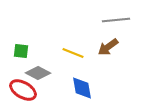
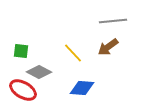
gray line: moved 3 px left, 1 px down
yellow line: rotated 25 degrees clockwise
gray diamond: moved 1 px right, 1 px up
blue diamond: rotated 75 degrees counterclockwise
